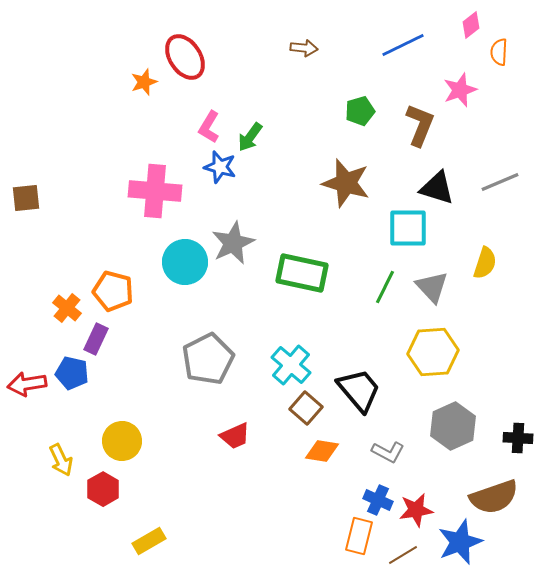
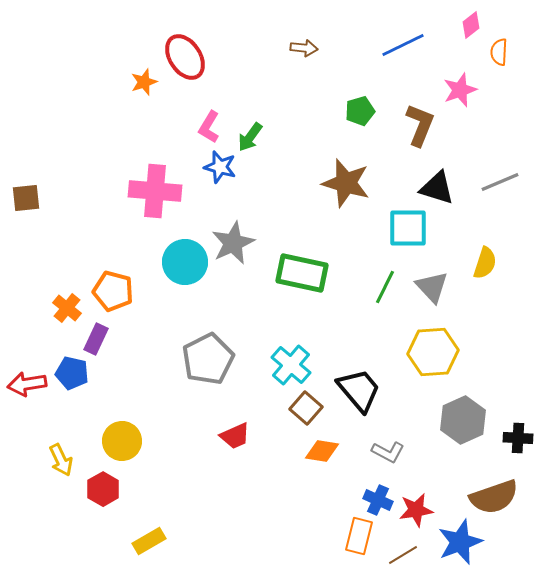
gray hexagon at (453, 426): moved 10 px right, 6 px up
